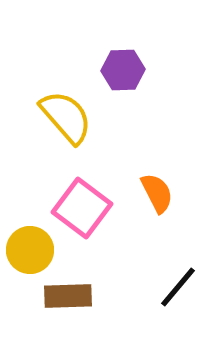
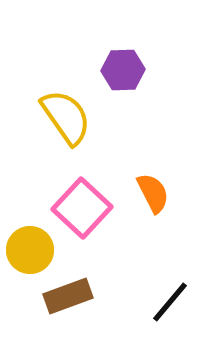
yellow semicircle: rotated 6 degrees clockwise
orange semicircle: moved 4 px left
pink square: rotated 6 degrees clockwise
black line: moved 8 px left, 15 px down
brown rectangle: rotated 18 degrees counterclockwise
